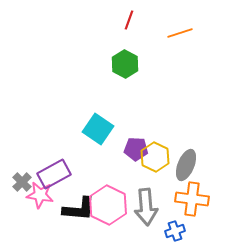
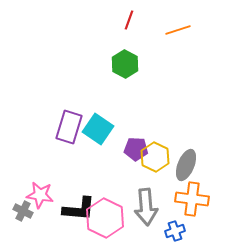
orange line: moved 2 px left, 3 px up
purple rectangle: moved 15 px right, 47 px up; rotated 44 degrees counterclockwise
gray cross: moved 1 px right, 29 px down; rotated 18 degrees counterclockwise
pink hexagon: moved 3 px left, 13 px down
